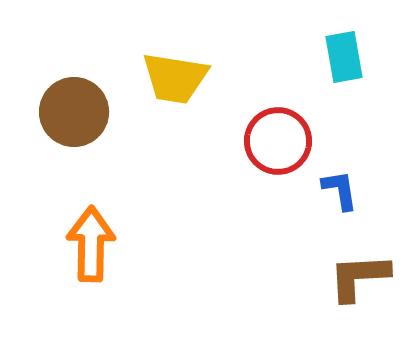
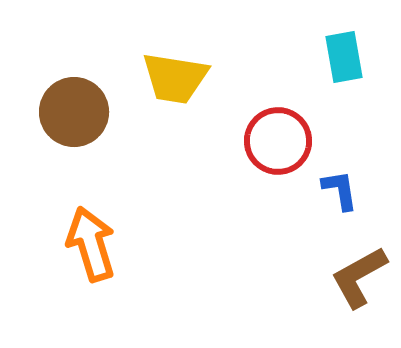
orange arrow: rotated 18 degrees counterclockwise
brown L-shape: rotated 26 degrees counterclockwise
